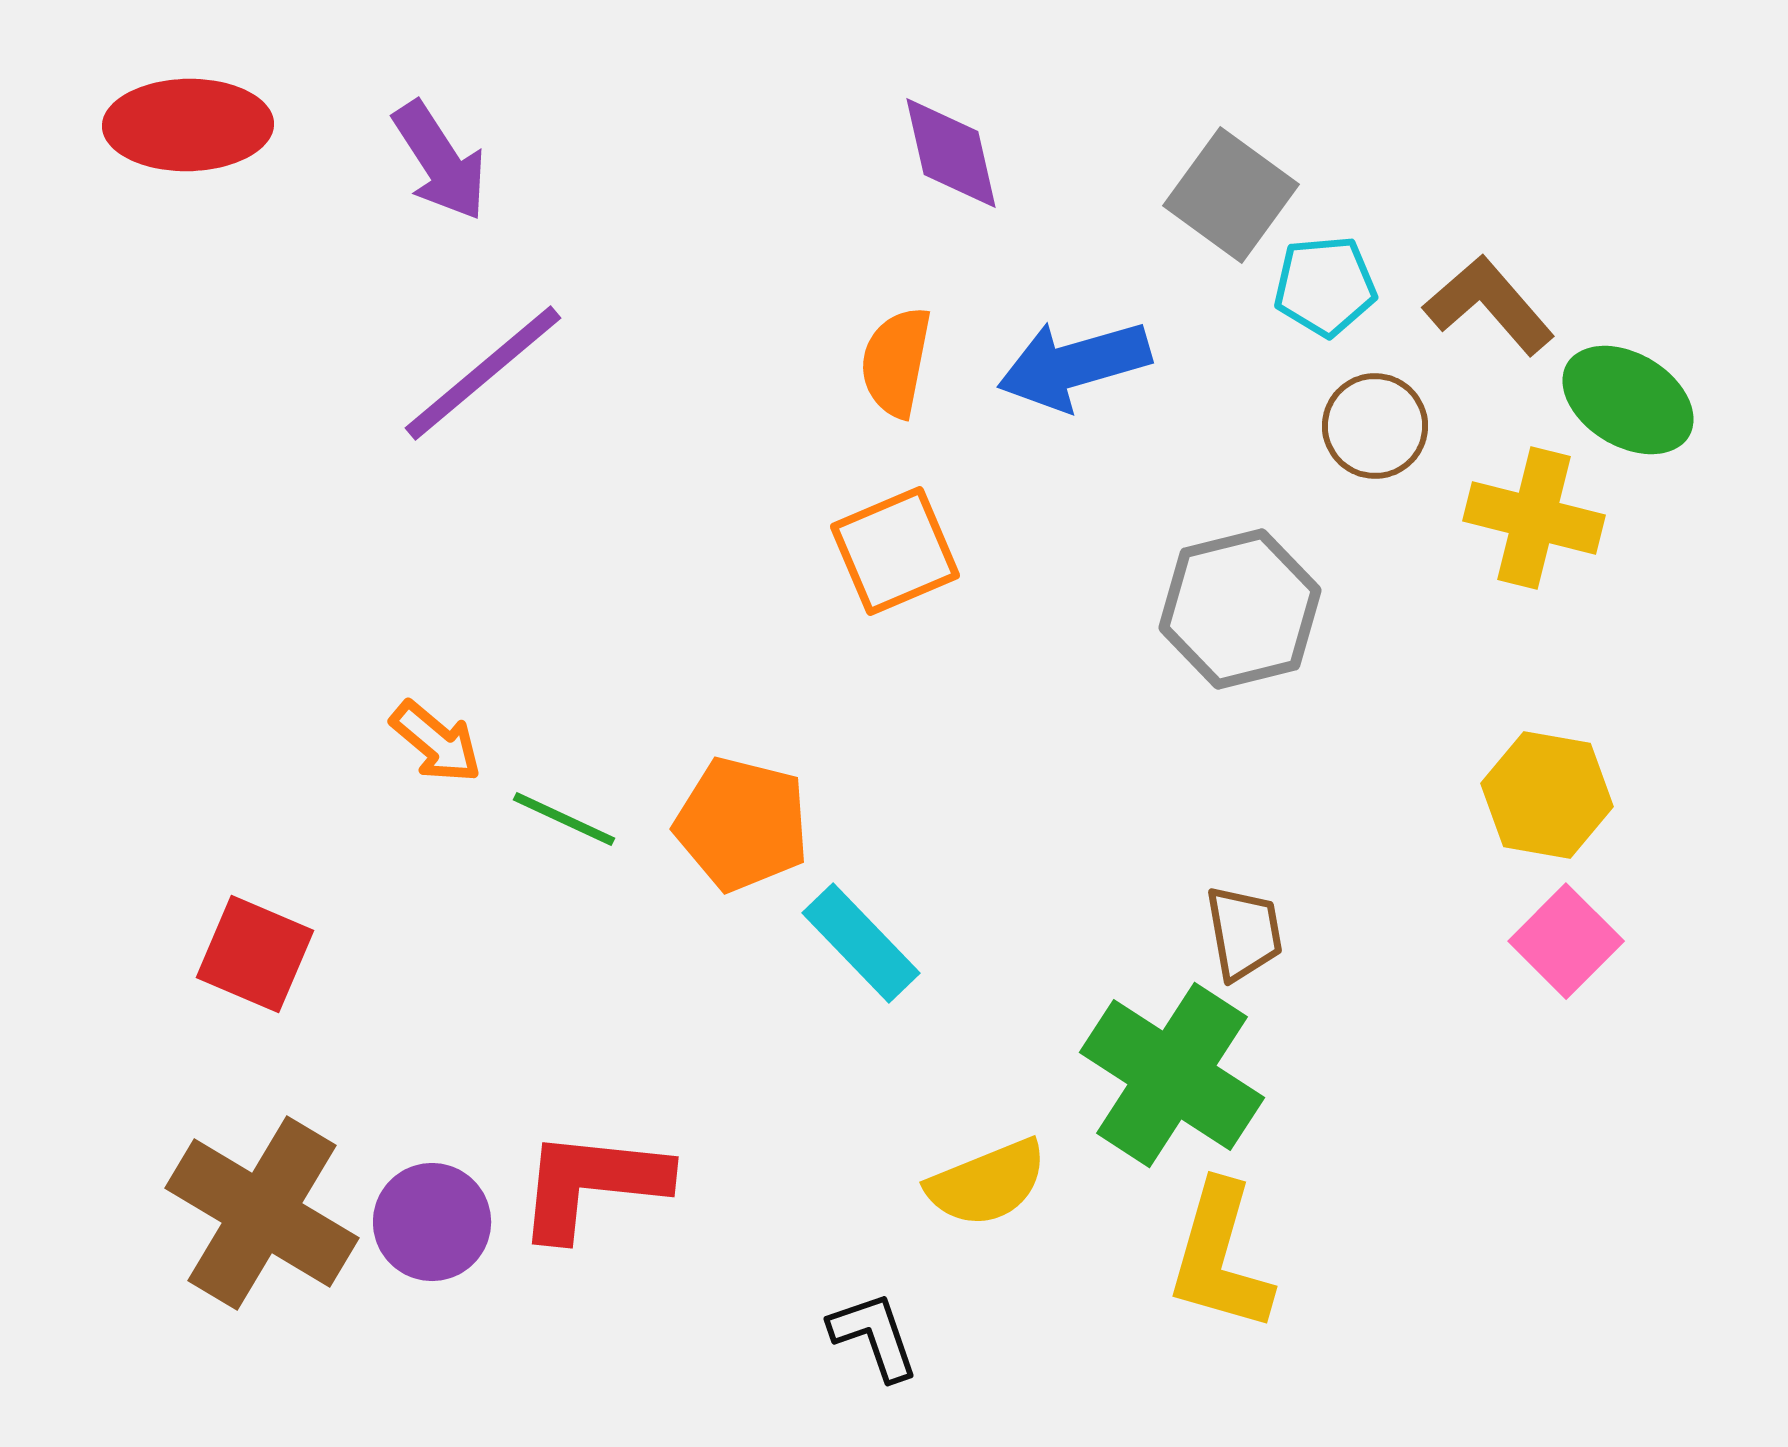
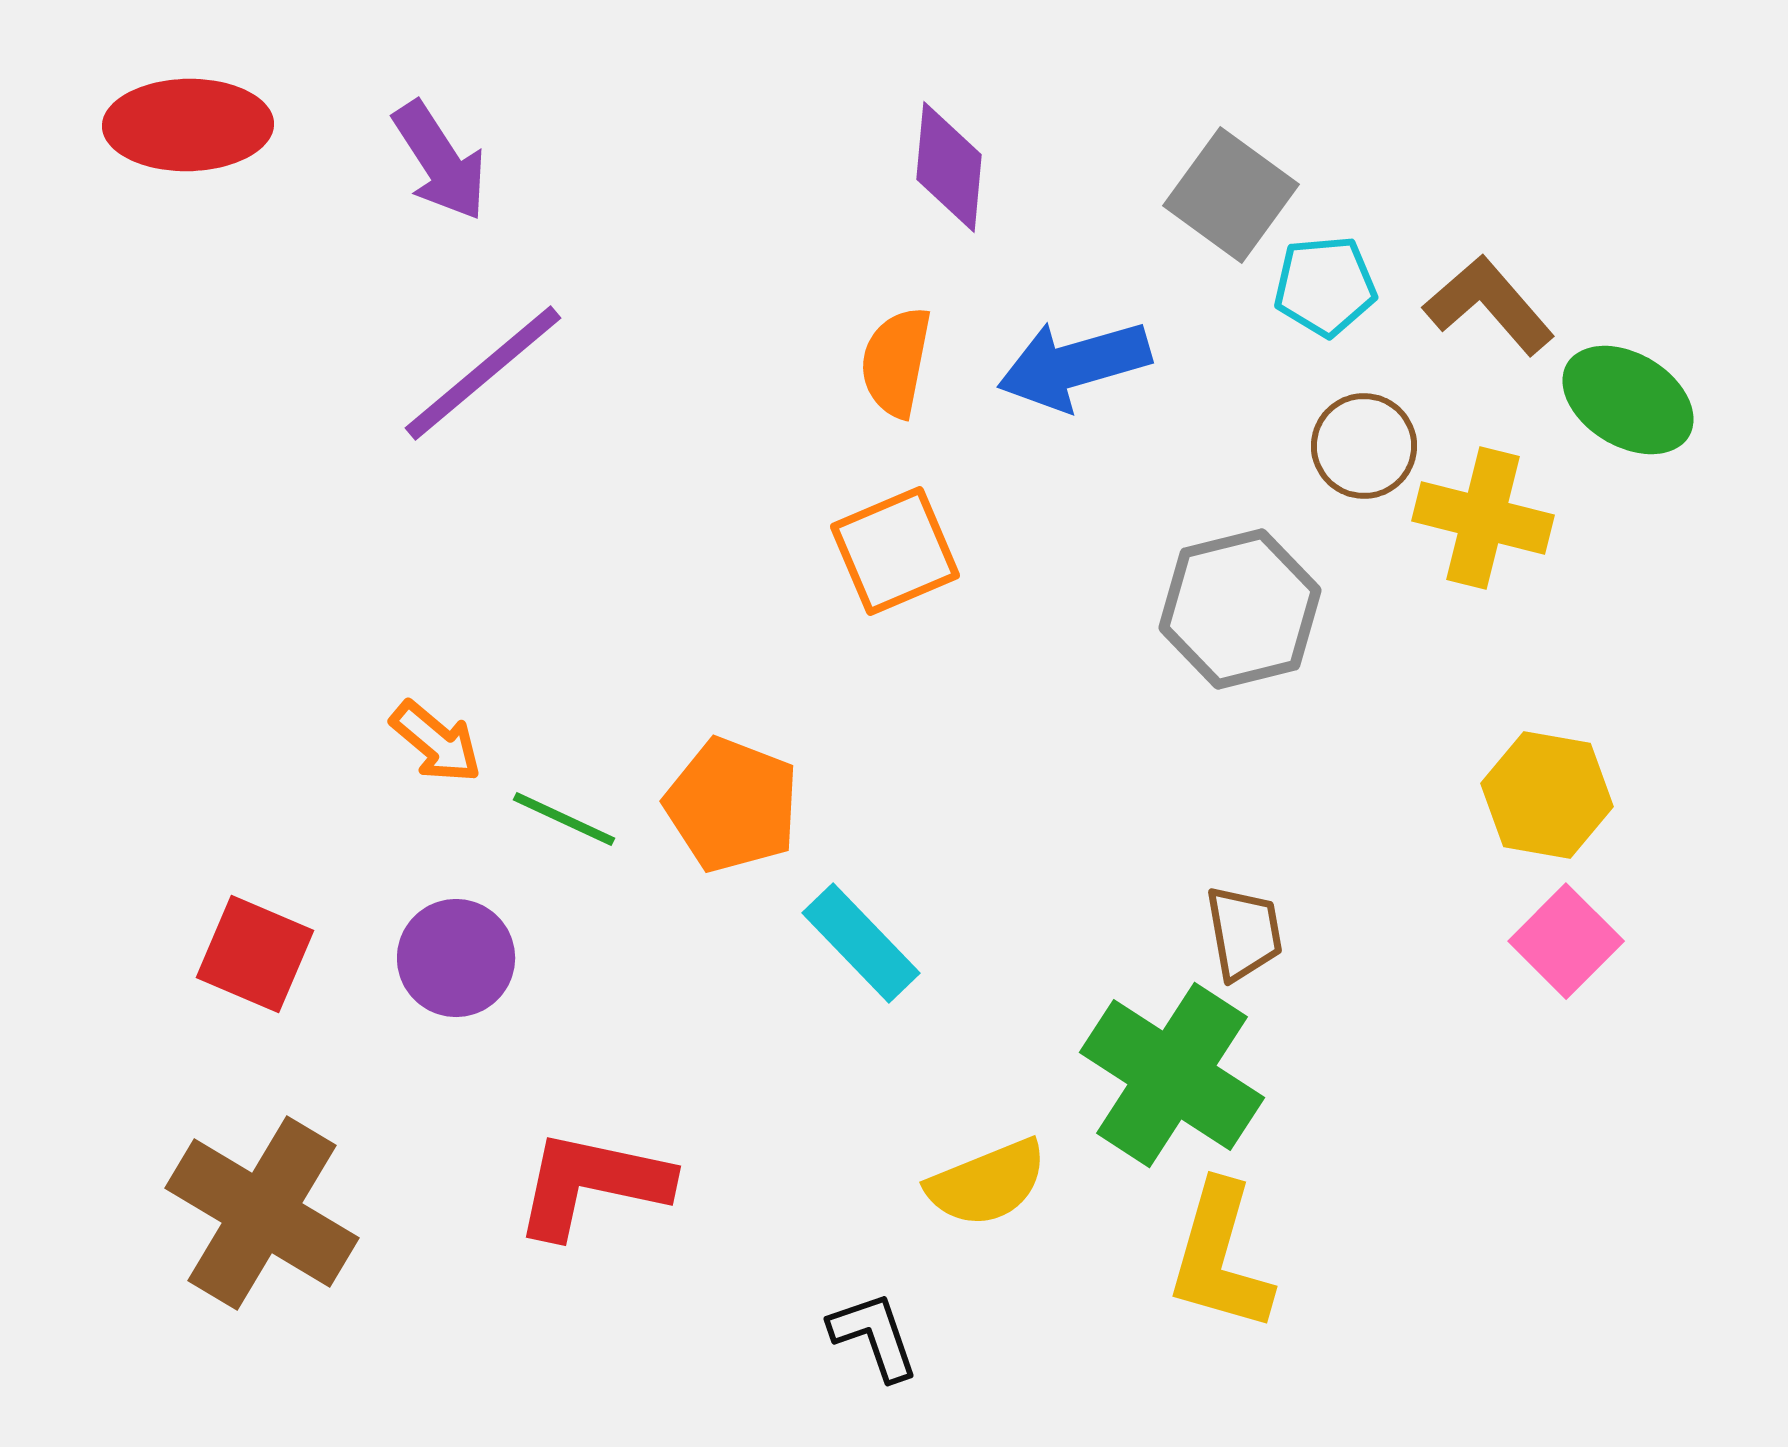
purple diamond: moved 2 px left, 14 px down; rotated 18 degrees clockwise
brown circle: moved 11 px left, 20 px down
yellow cross: moved 51 px left
orange pentagon: moved 10 px left, 19 px up; rotated 7 degrees clockwise
red L-shape: rotated 6 degrees clockwise
purple circle: moved 24 px right, 264 px up
